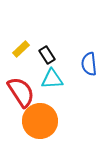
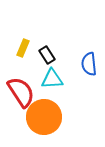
yellow rectangle: moved 2 px right, 1 px up; rotated 24 degrees counterclockwise
orange circle: moved 4 px right, 4 px up
